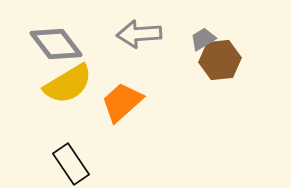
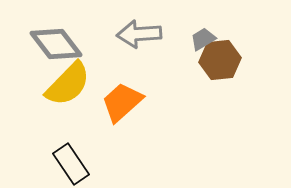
yellow semicircle: rotated 15 degrees counterclockwise
